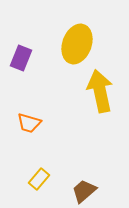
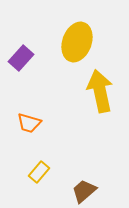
yellow ellipse: moved 2 px up
purple rectangle: rotated 20 degrees clockwise
yellow rectangle: moved 7 px up
